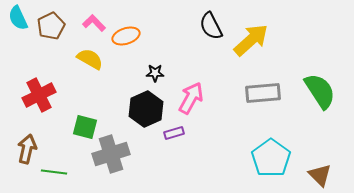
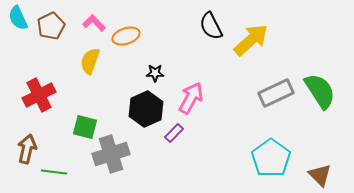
yellow semicircle: moved 2 px down; rotated 100 degrees counterclockwise
gray rectangle: moved 13 px right; rotated 20 degrees counterclockwise
purple rectangle: rotated 30 degrees counterclockwise
